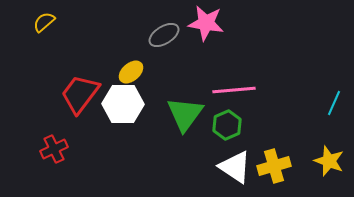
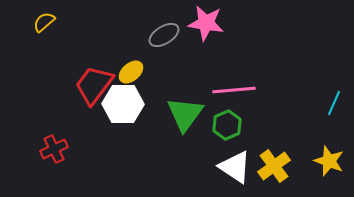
red trapezoid: moved 14 px right, 9 px up
yellow cross: rotated 20 degrees counterclockwise
